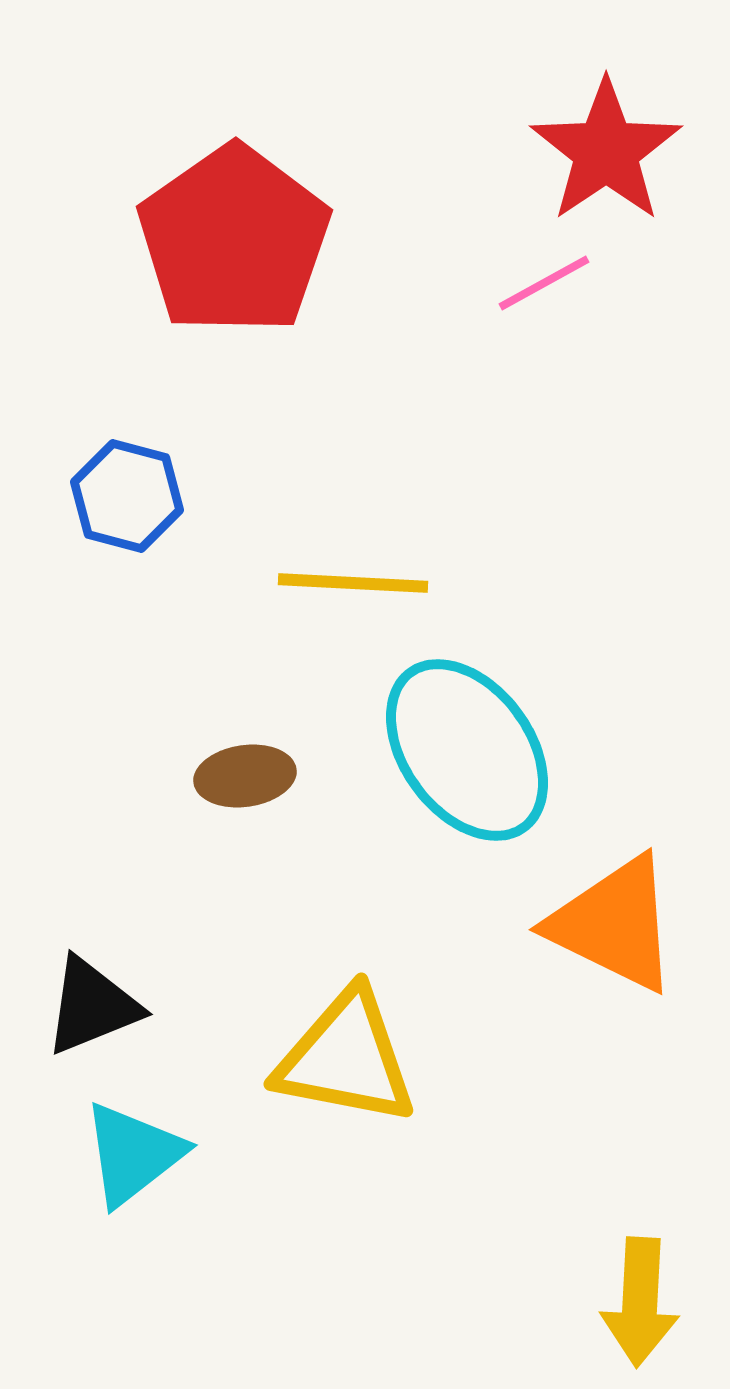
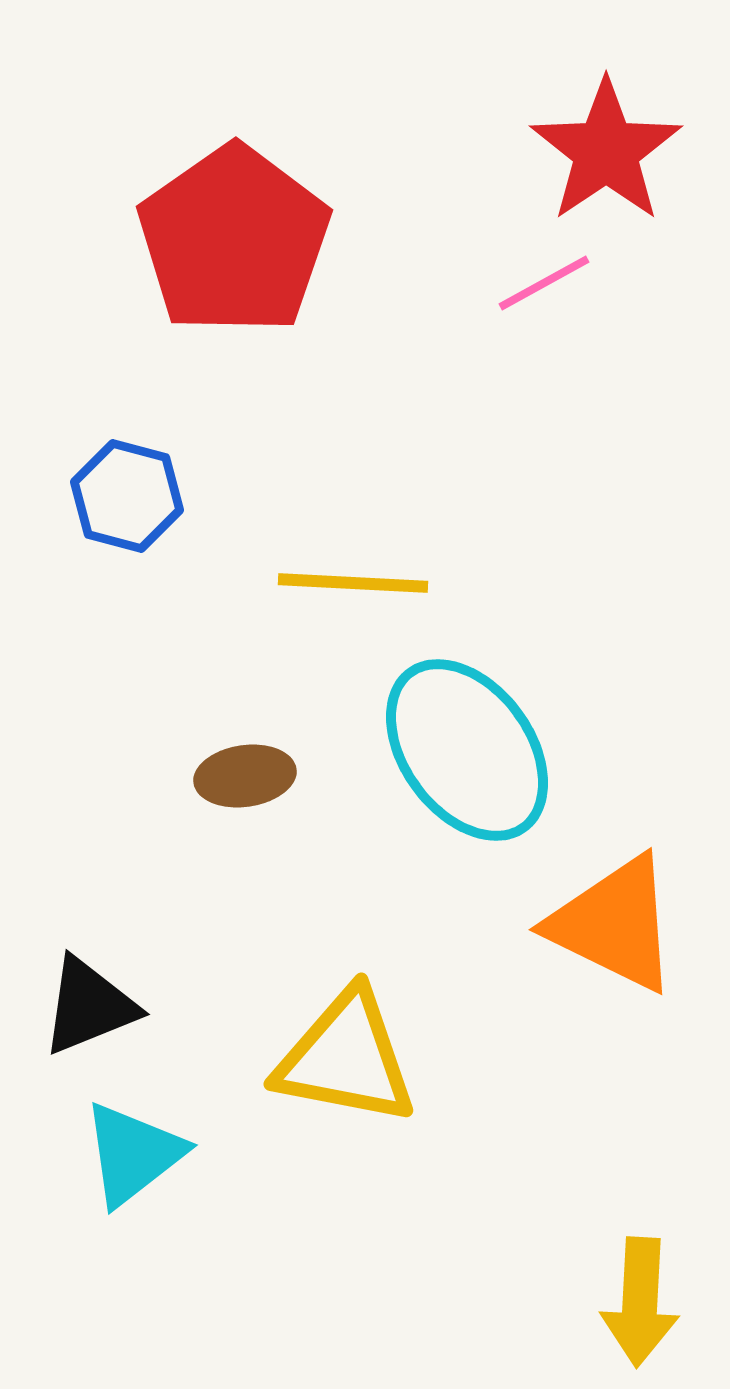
black triangle: moved 3 px left
